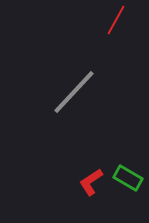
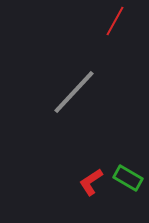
red line: moved 1 px left, 1 px down
